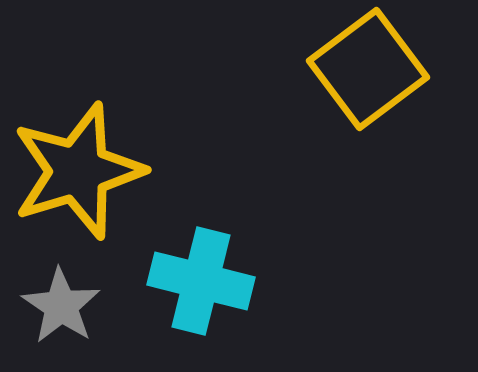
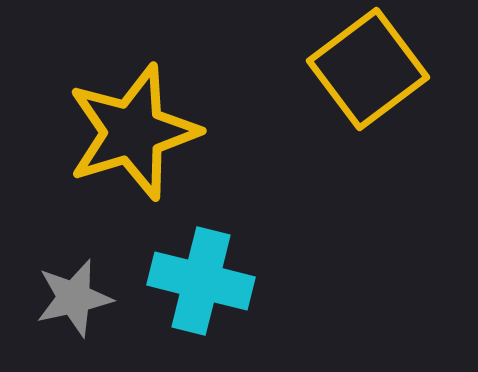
yellow star: moved 55 px right, 39 px up
gray star: moved 13 px right, 8 px up; rotated 26 degrees clockwise
